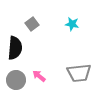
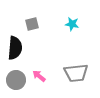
gray square: rotated 24 degrees clockwise
gray trapezoid: moved 3 px left
